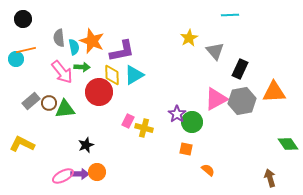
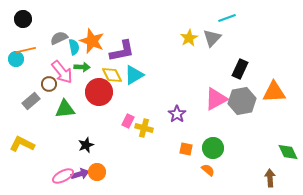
cyan line: moved 3 px left, 3 px down; rotated 18 degrees counterclockwise
gray semicircle: rotated 72 degrees clockwise
gray triangle: moved 3 px left, 13 px up; rotated 24 degrees clockwise
yellow diamond: rotated 25 degrees counterclockwise
brown circle: moved 19 px up
green circle: moved 21 px right, 26 px down
green diamond: moved 8 px down; rotated 10 degrees clockwise
purple arrow: rotated 18 degrees counterclockwise
brown arrow: rotated 12 degrees clockwise
